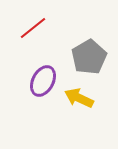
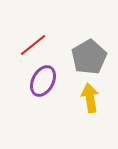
red line: moved 17 px down
yellow arrow: moved 11 px right; rotated 56 degrees clockwise
